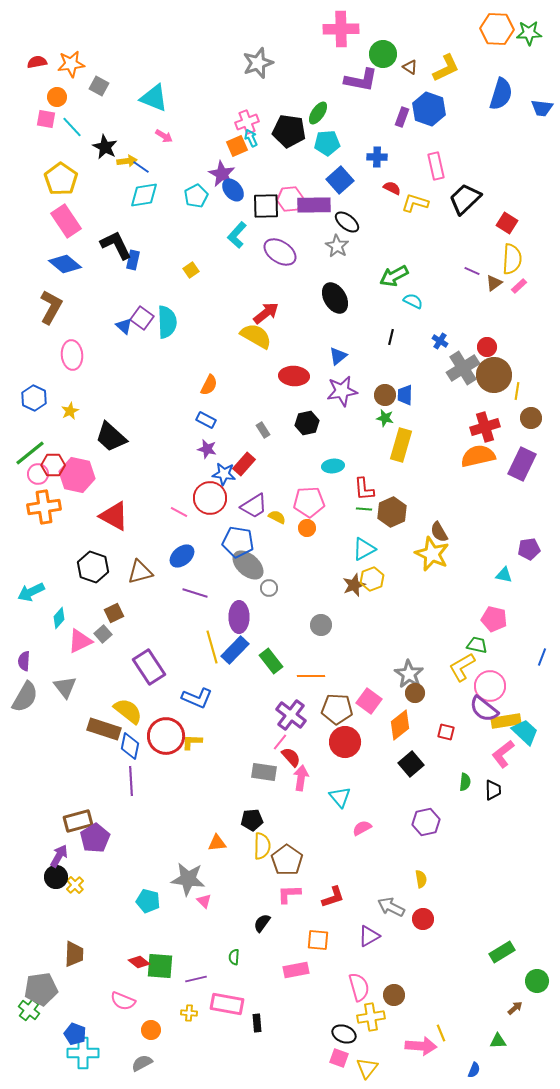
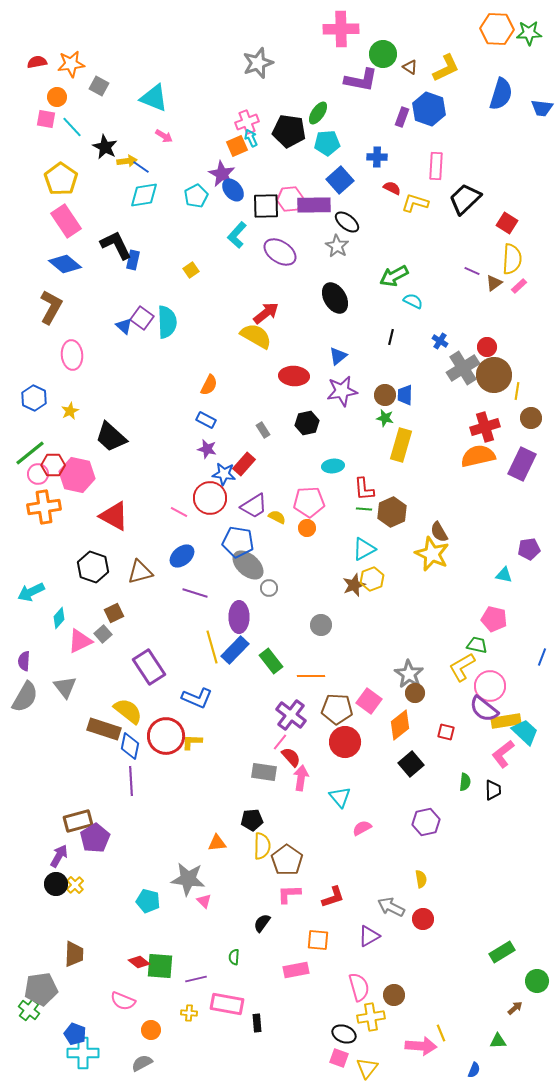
pink rectangle at (436, 166): rotated 16 degrees clockwise
black circle at (56, 877): moved 7 px down
